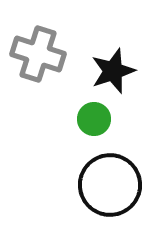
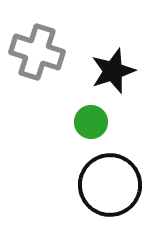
gray cross: moved 1 px left, 2 px up
green circle: moved 3 px left, 3 px down
